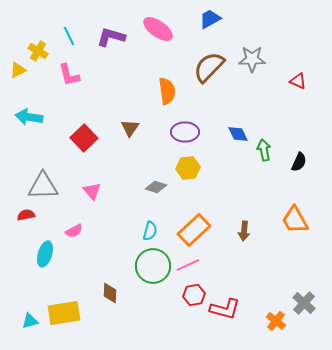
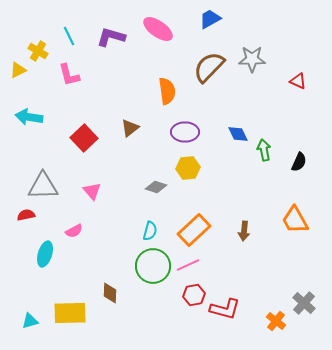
brown triangle: rotated 18 degrees clockwise
yellow rectangle: moved 6 px right; rotated 8 degrees clockwise
